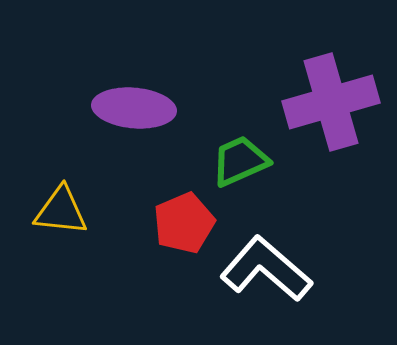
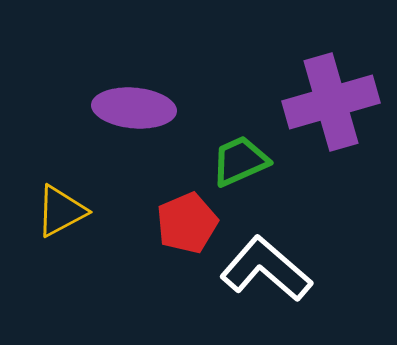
yellow triangle: rotated 34 degrees counterclockwise
red pentagon: moved 3 px right
